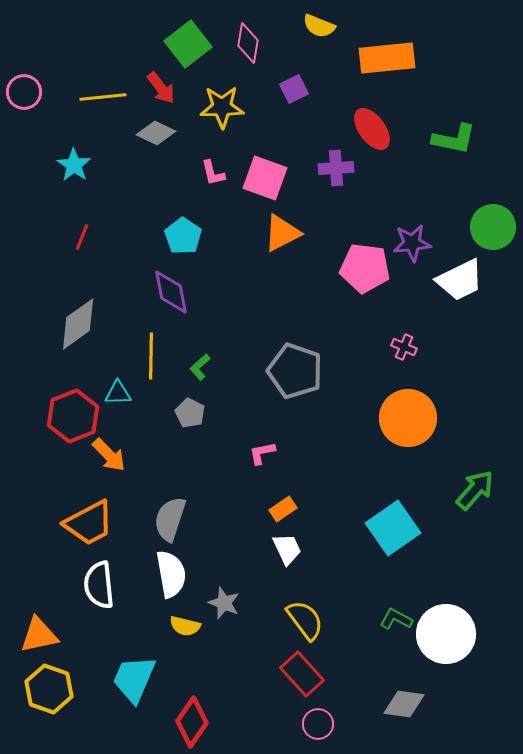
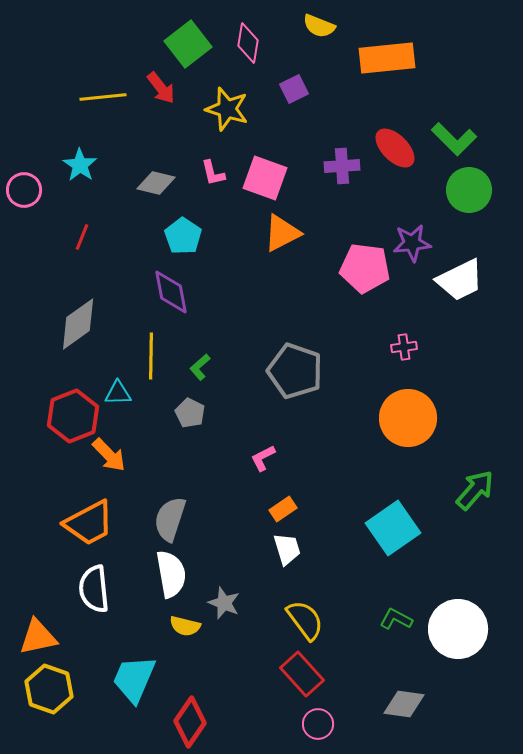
pink circle at (24, 92): moved 98 px down
yellow star at (222, 107): moved 5 px right, 2 px down; rotated 18 degrees clockwise
red ellipse at (372, 129): moved 23 px right, 19 px down; rotated 9 degrees counterclockwise
gray diamond at (156, 133): moved 50 px down; rotated 12 degrees counterclockwise
green L-shape at (454, 139): rotated 33 degrees clockwise
cyan star at (74, 165): moved 6 px right
purple cross at (336, 168): moved 6 px right, 2 px up
green circle at (493, 227): moved 24 px left, 37 px up
pink cross at (404, 347): rotated 30 degrees counterclockwise
pink L-shape at (262, 453): moved 1 px right, 5 px down; rotated 16 degrees counterclockwise
white trapezoid at (287, 549): rotated 8 degrees clockwise
white semicircle at (99, 585): moved 5 px left, 4 px down
white circle at (446, 634): moved 12 px right, 5 px up
orange triangle at (39, 635): moved 1 px left, 2 px down
red diamond at (192, 722): moved 2 px left
